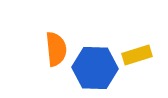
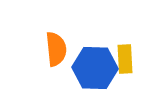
yellow rectangle: moved 12 px left, 4 px down; rotated 76 degrees counterclockwise
